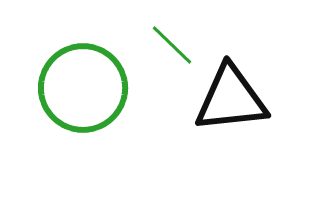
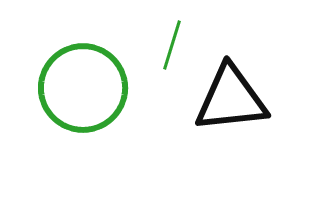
green line: rotated 63 degrees clockwise
